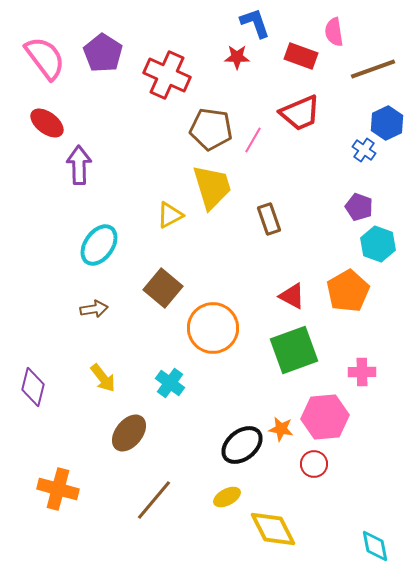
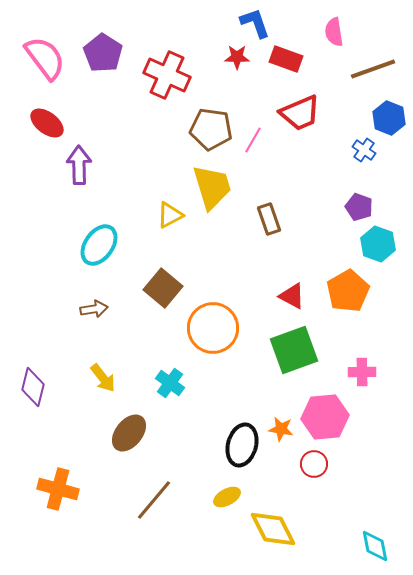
red rectangle at (301, 56): moved 15 px left, 3 px down
blue hexagon at (387, 123): moved 2 px right, 5 px up; rotated 12 degrees counterclockwise
black ellipse at (242, 445): rotated 36 degrees counterclockwise
